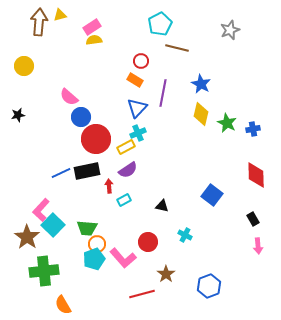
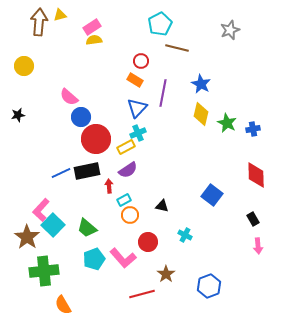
green trapezoid at (87, 228): rotated 35 degrees clockwise
orange circle at (97, 244): moved 33 px right, 29 px up
